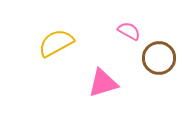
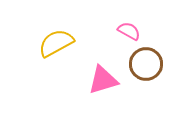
brown circle: moved 13 px left, 6 px down
pink triangle: moved 3 px up
